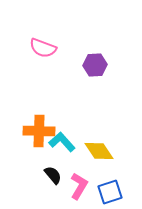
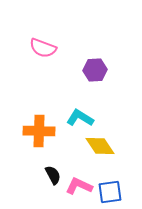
purple hexagon: moved 5 px down
cyan L-shape: moved 18 px right, 24 px up; rotated 16 degrees counterclockwise
yellow diamond: moved 1 px right, 5 px up
black semicircle: rotated 12 degrees clockwise
pink L-shape: rotated 96 degrees counterclockwise
blue square: rotated 10 degrees clockwise
